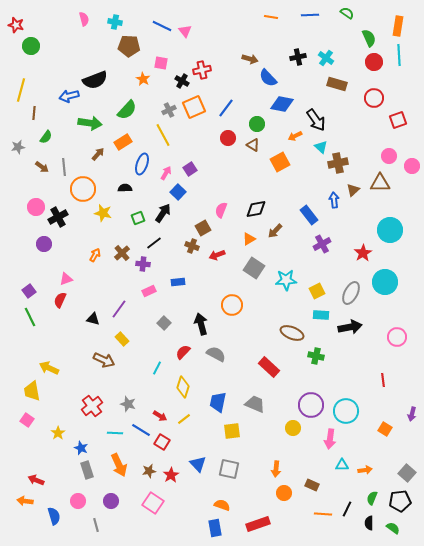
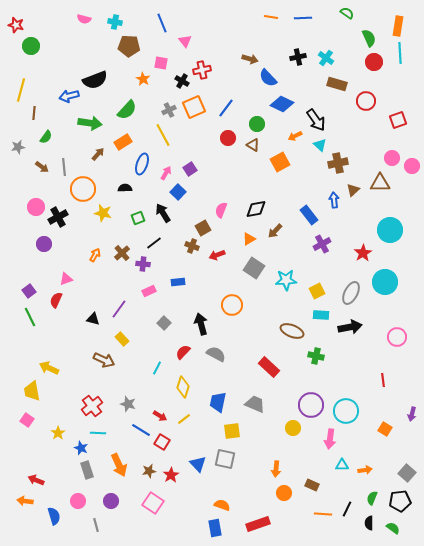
blue line at (310, 15): moved 7 px left, 3 px down
pink semicircle at (84, 19): rotated 120 degrees clockwise
blue line at (162, 26): moved 3 px up; rotated 42 degrees clockwise
pink triangle at (185, 31): moved 10 px down
cyan line at (399, 55): moved 1 px right, 2 px up
red circle at (374, 98): moved 8 px left, 3 px down
blue diamond at (282, 104): rotated 15 degrees clockwise
cyan triangle at (321, 147): moved 1 px left, 2 px up
pink circle at (389, 156): moved 3 px right, 2 px down
black arrow at (163, 213): rotated 66 degrees counterclockwise
red semicircle at (60, 300): moved 4 px left
brown ellipse at (292, 333): moved 2 px up
cyan line at (115, 433): moved 17 px left
gray square at (229, 469): moved 4 px left, 10 px up
